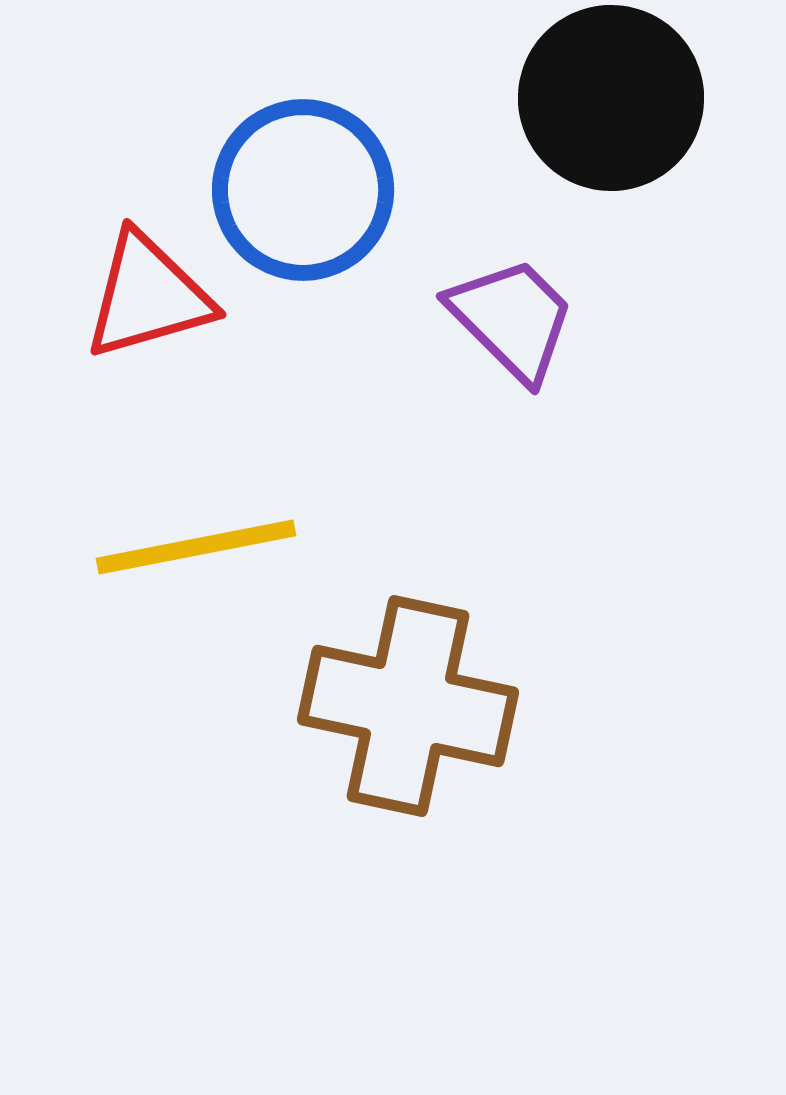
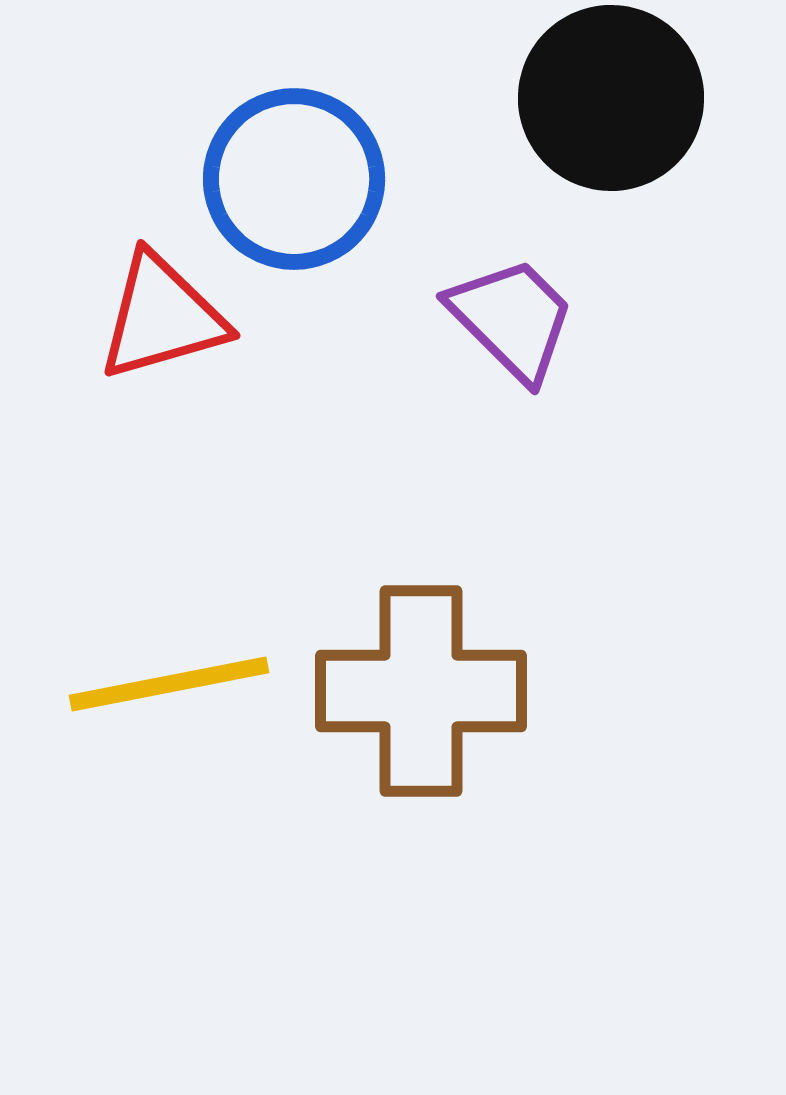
blue circle: moved 9 px left, 11 px up
red triangle: moved 14 px right, 21 px down
yellow line: moved 27 px left, 137 px down
brown cross: moved 13 px right, 15 px up; rotated 12 degrees counterclockwise
